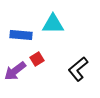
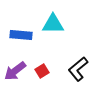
red square: moved 5 px right, 12 px down
